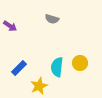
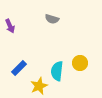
purple arrow: rotated 32 degrees clockwise
cyan semicircle: moved 4 px down
